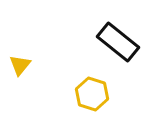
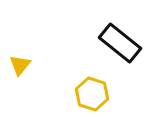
black rectangle: moved 2 px right, 1 px down
